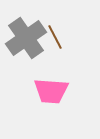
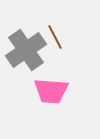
gray cross: moved 12 px down
